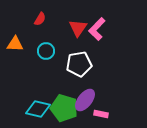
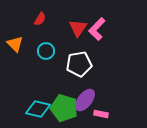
orange triangle: rotated 42 degrees clockwise
